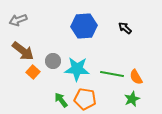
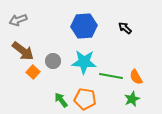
cyan star: moved 7 px right, 7 px up
green line: moved 1 px left, 2 px down
